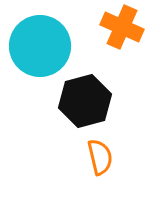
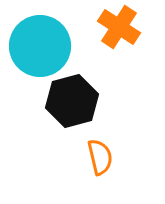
orange cross: moved 3 px left; rotated 9 degrees clockwise
black hexagon: moved 13 px left
